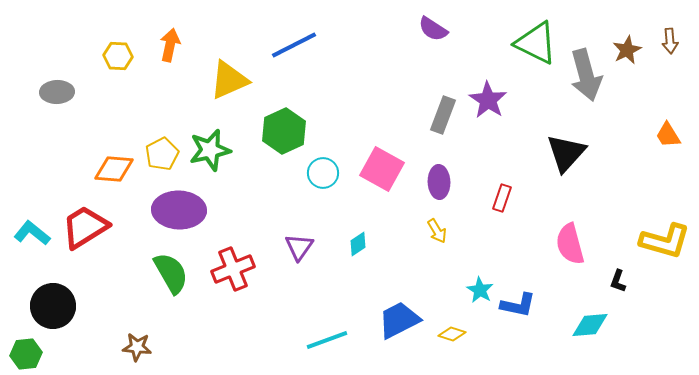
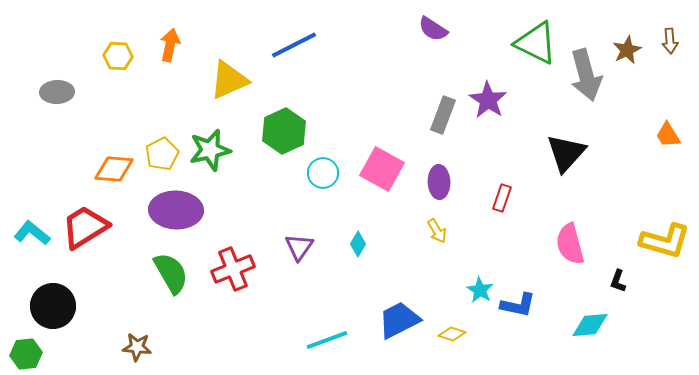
purple ellipse at (179, 210): moved 3 px left
cyan diamond at (358, 244): rotated 25 degrees counterclockwise
